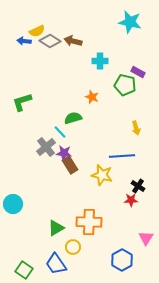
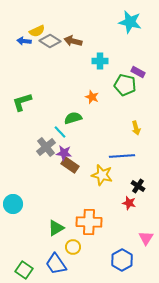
brown rectangle: rotated 24 degrees counterclockwise
red star: moved 2 px left, 3 px down; rotated 16 degrees clockwise
